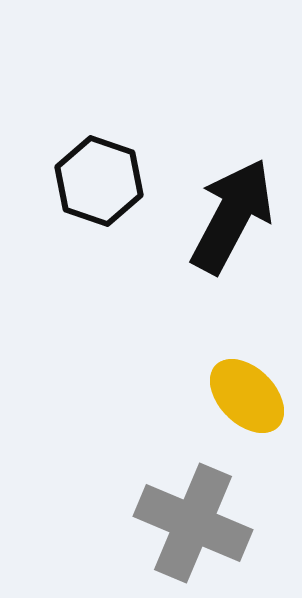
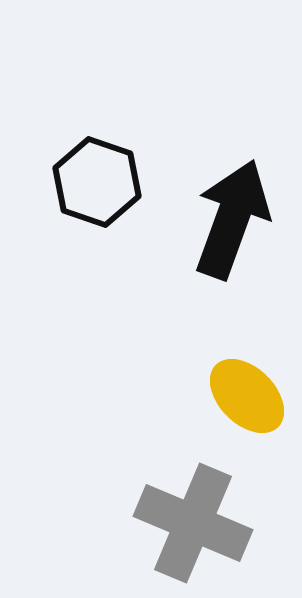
black hexagon: moved 2 px left, 1 px down
black arrow: moved 3 px down; rotated 8 degrees counterclockwise
